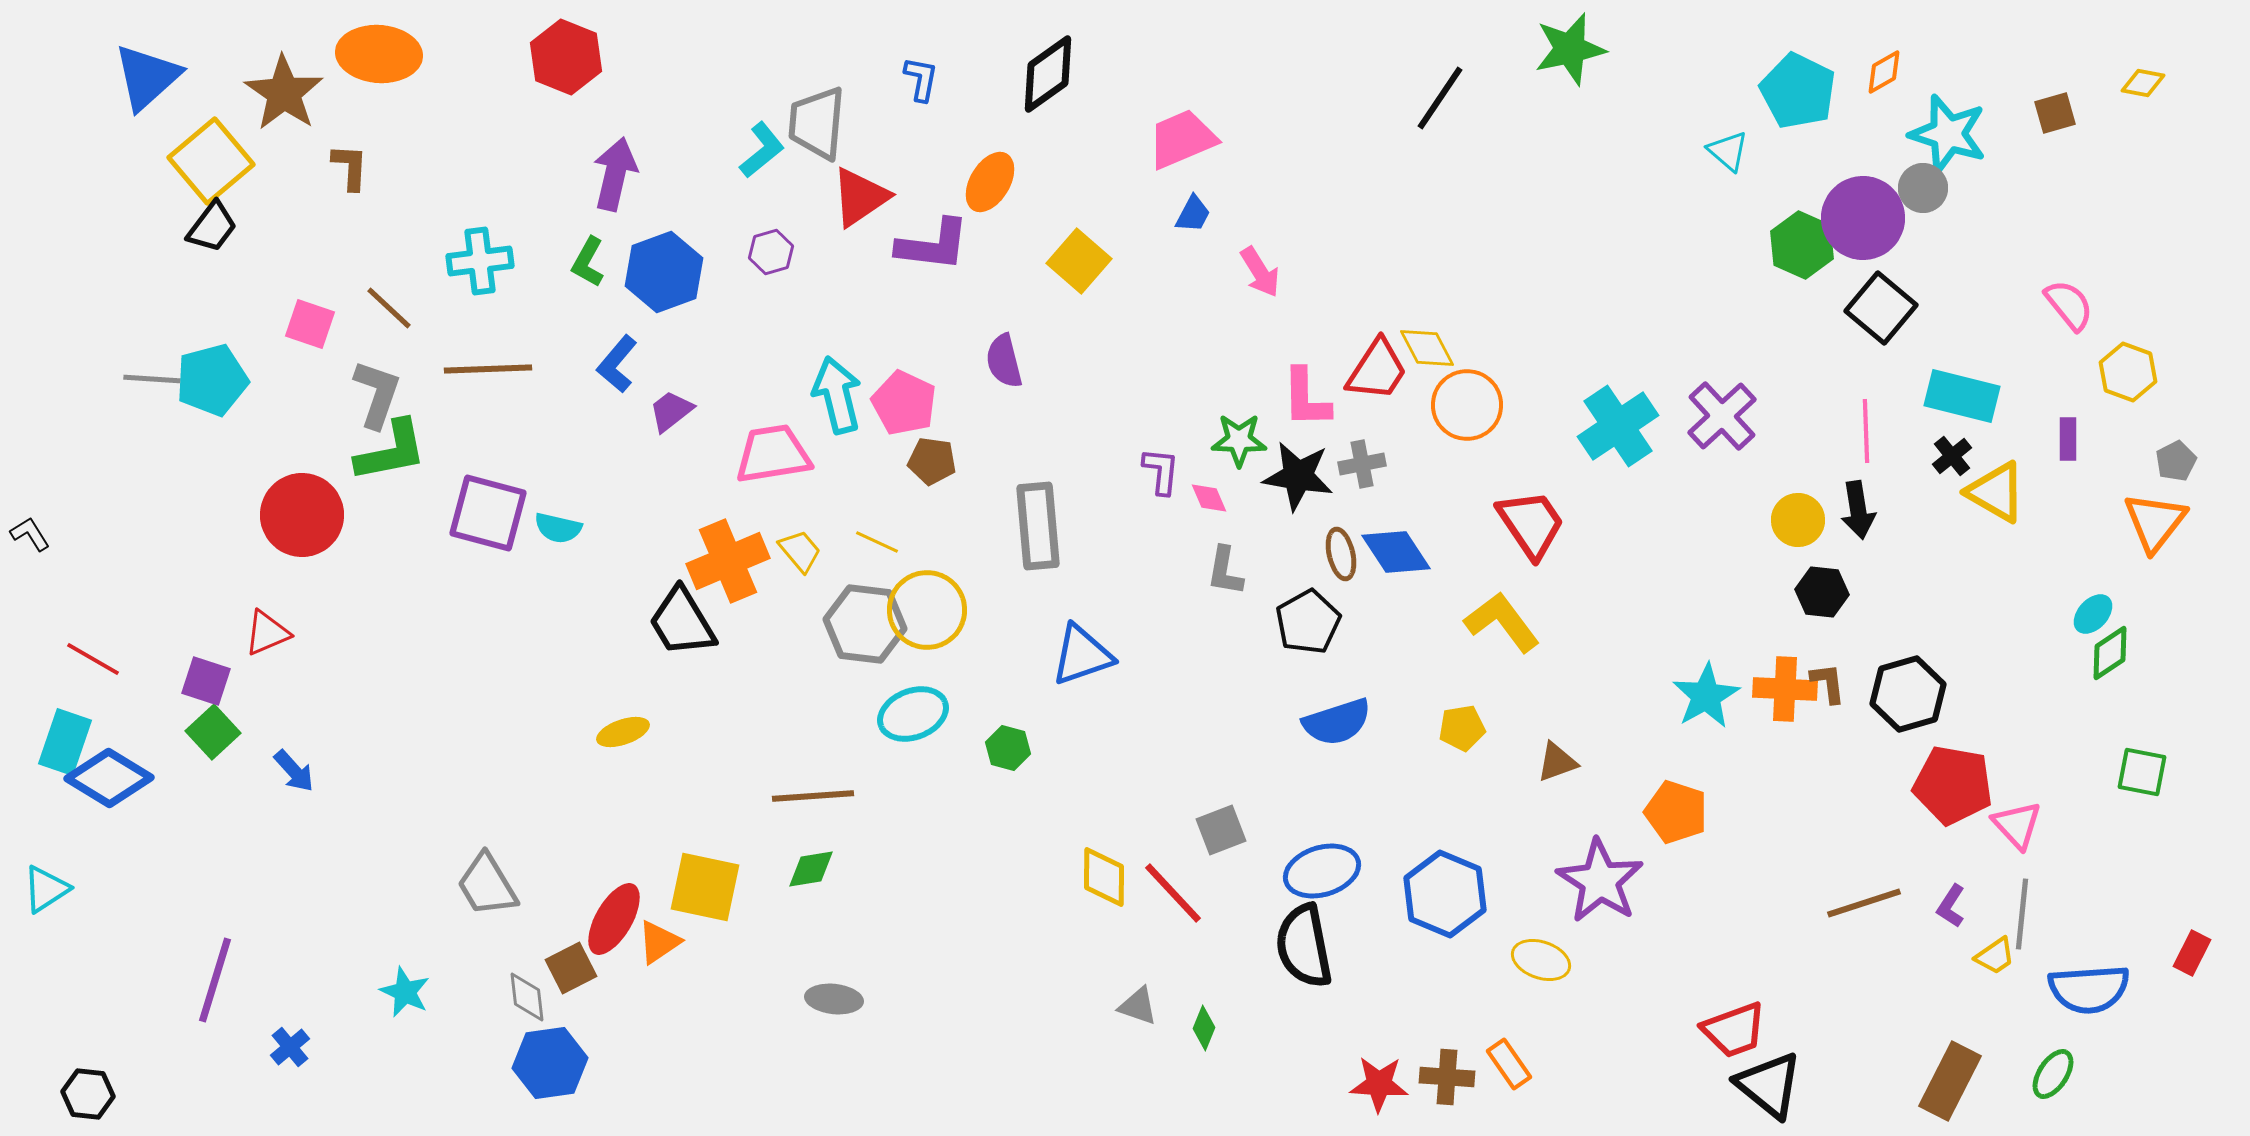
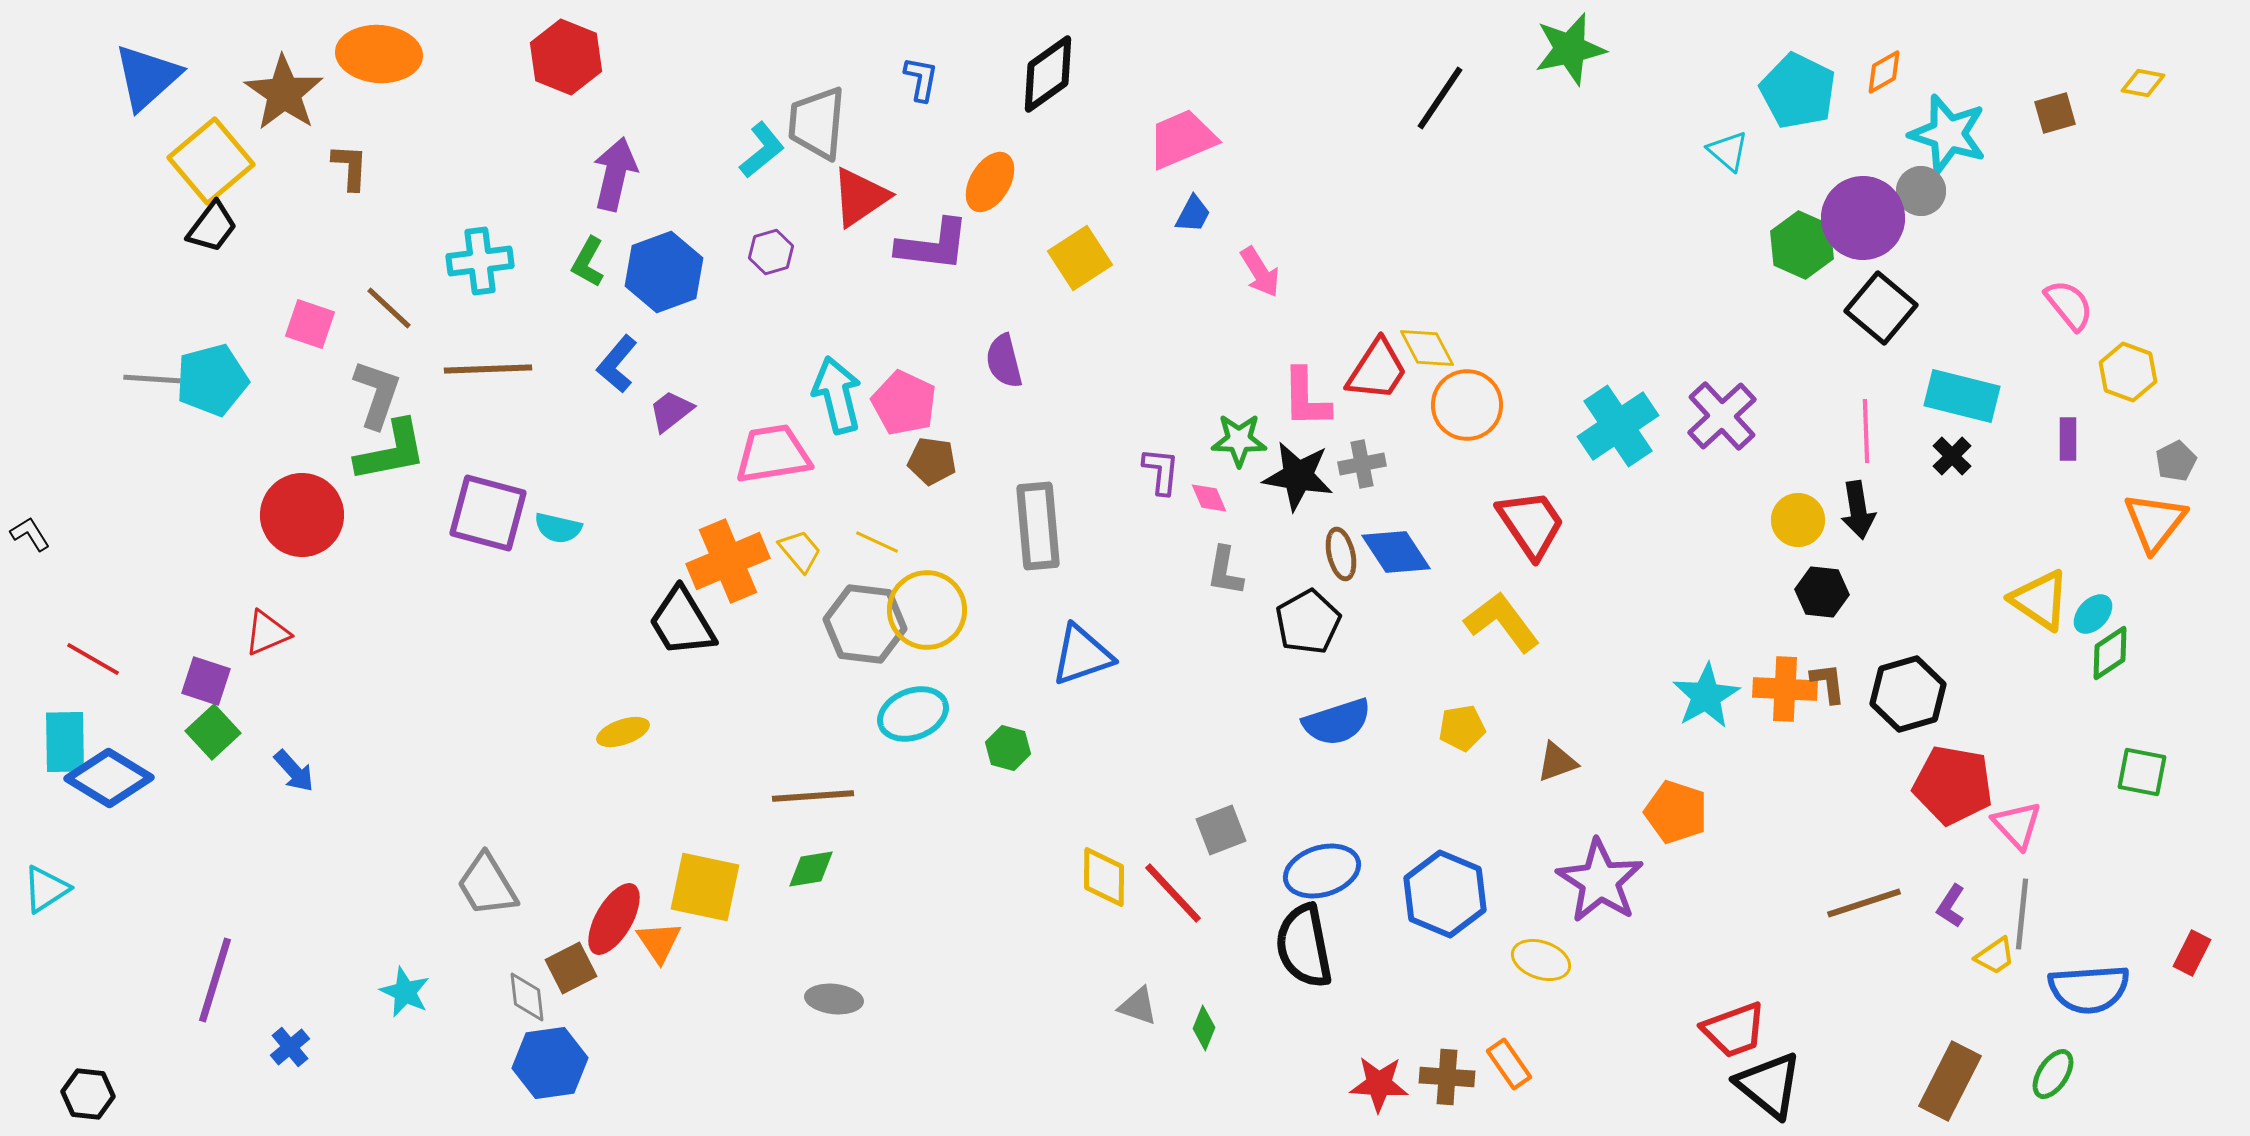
gray circle at (1923, 188): moved 2 px left, 3 px down
yellow square at (1079, 261): moved 1 px right, 3 px up; rotated 16 degrees clockwise
black cross at (1952, 456): rotated 6 degrees counterclockwise
yellow triangle at (1996, 492): moved 44 px right, 108 px down; rotated 4 degrees clockwise
cyan rectangle at (65, 742): rotated 20 degrees counterclockwise
orange triangle at (659, 942): rotated 30 degrees counterclockwise
